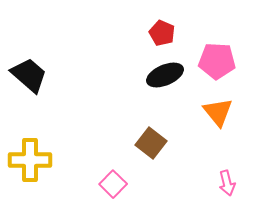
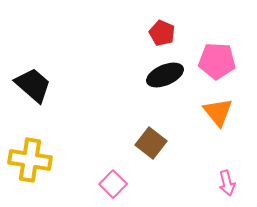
black trapezoid: moved 4 px right, 10 px down
yellow cross: rotated 9 degrees clockwise
